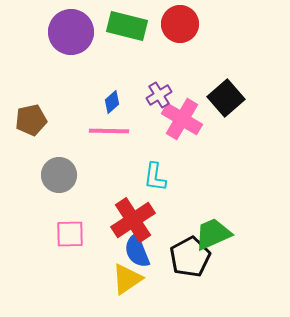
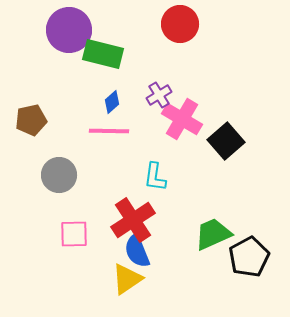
green rectangle: moved 24 px left, 28 px down
purple circle: moved 2 px left, 2 px up
black square: moved 43 px down
pink square: moved 4 px right
black pentagon: moved 59 px right
